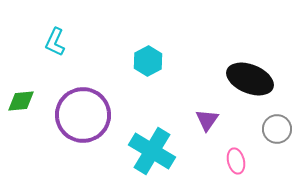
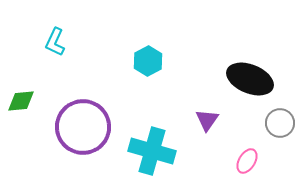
purple circle: moved 12 px down
gray circle: moved 3 px right, 6 px up
cyan cross: rotated 15 degrees counterclockwise
pink ellipse: moved 11 px right; rotated 45 degrees clockwise
